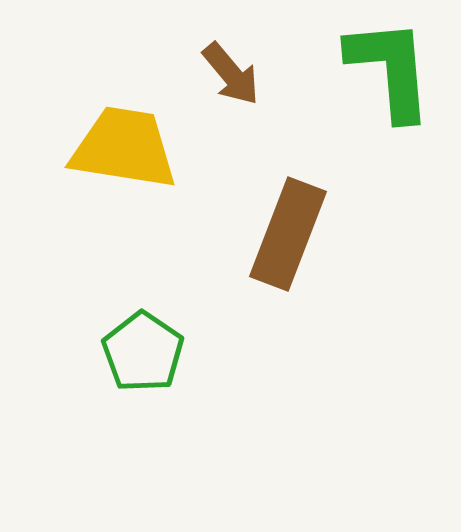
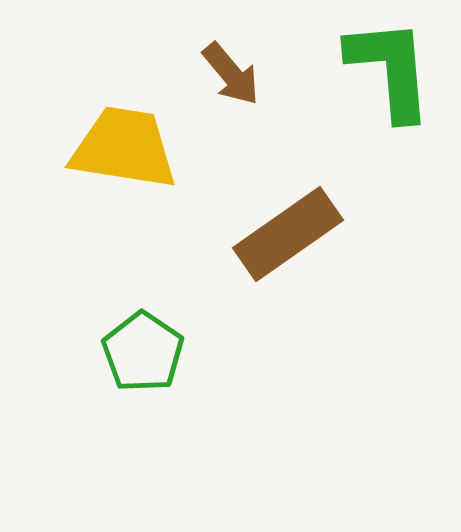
brown rectangle: rotated 34 degrees clockwise
